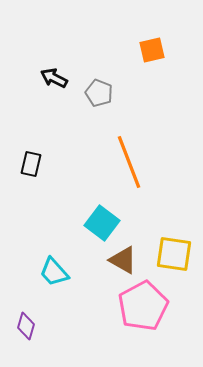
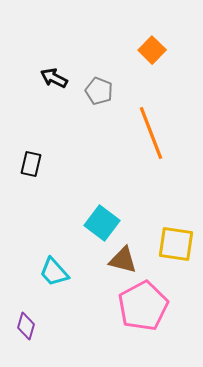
orange square: rotated 32 degrees counterclockwise
gray pentagon: moved 2 px up
orange line: moved 22 px right, 29 px up
yellow square: moved 2 px right, 10 px up
brown triangle: rotated 16 degrees counterclockwise
